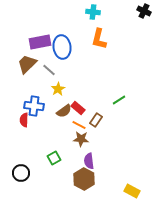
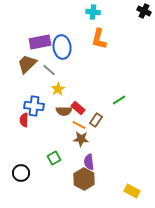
brown semicircle: rotated 35 degrees clockwise
purple semicircle: moved 1 px down
